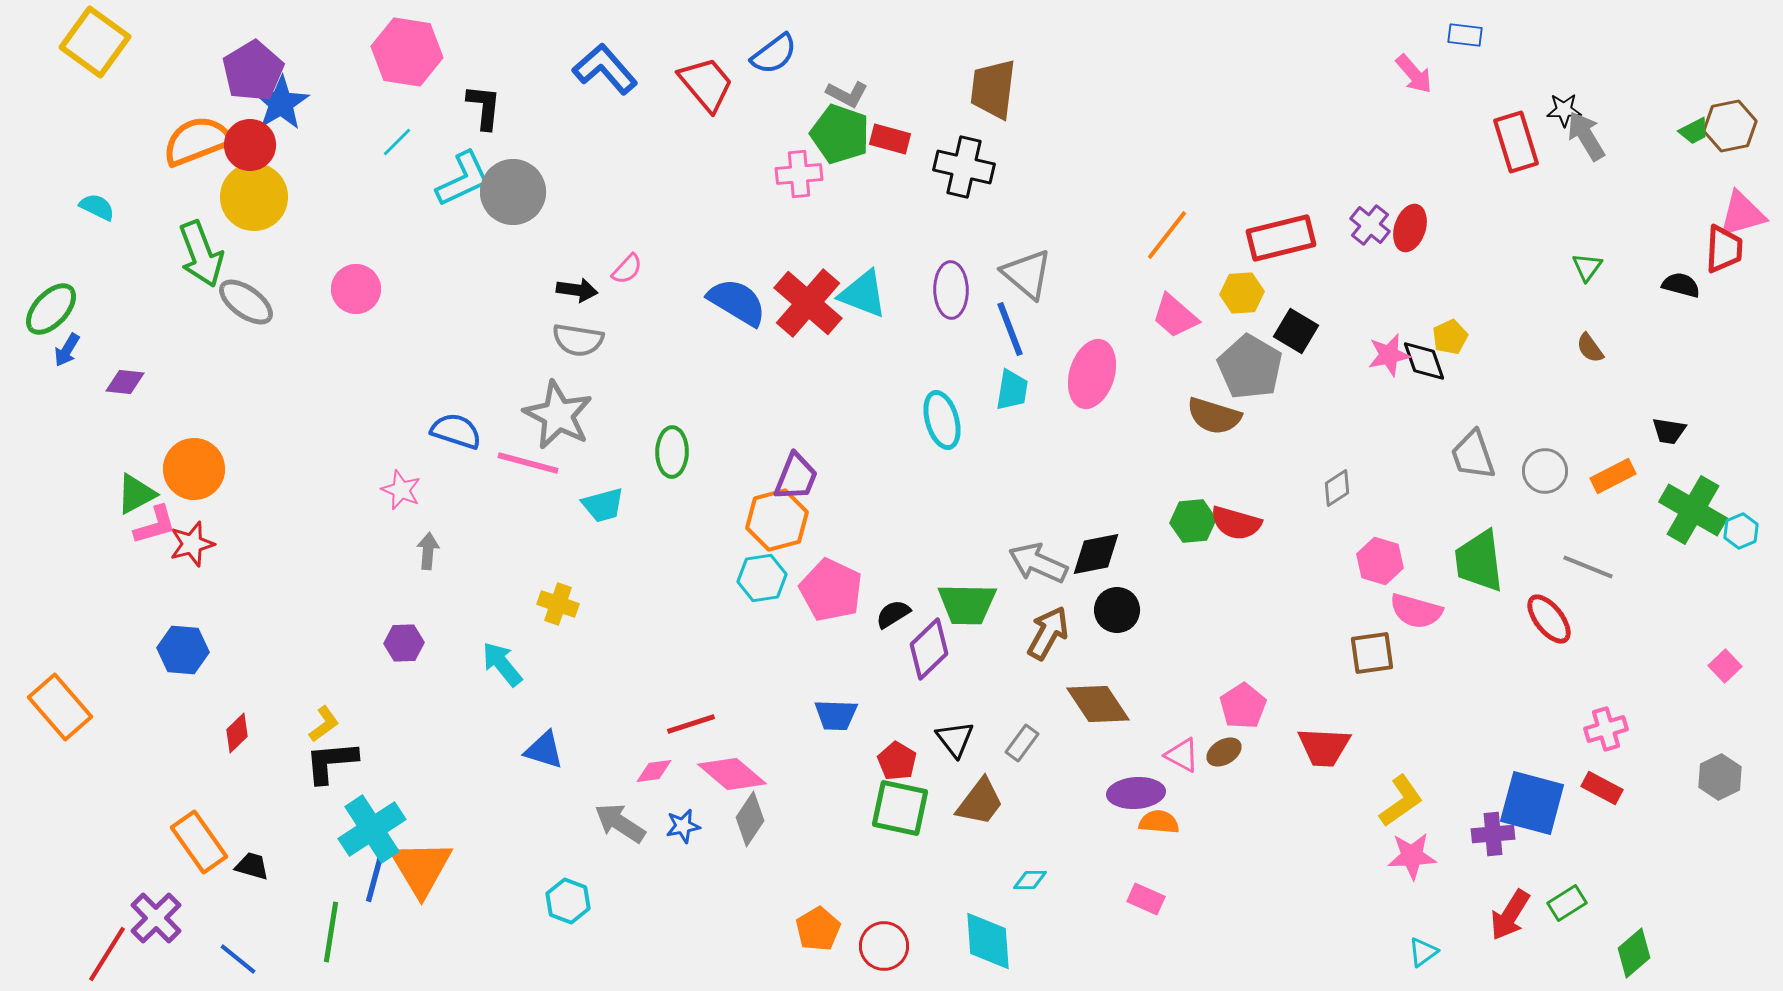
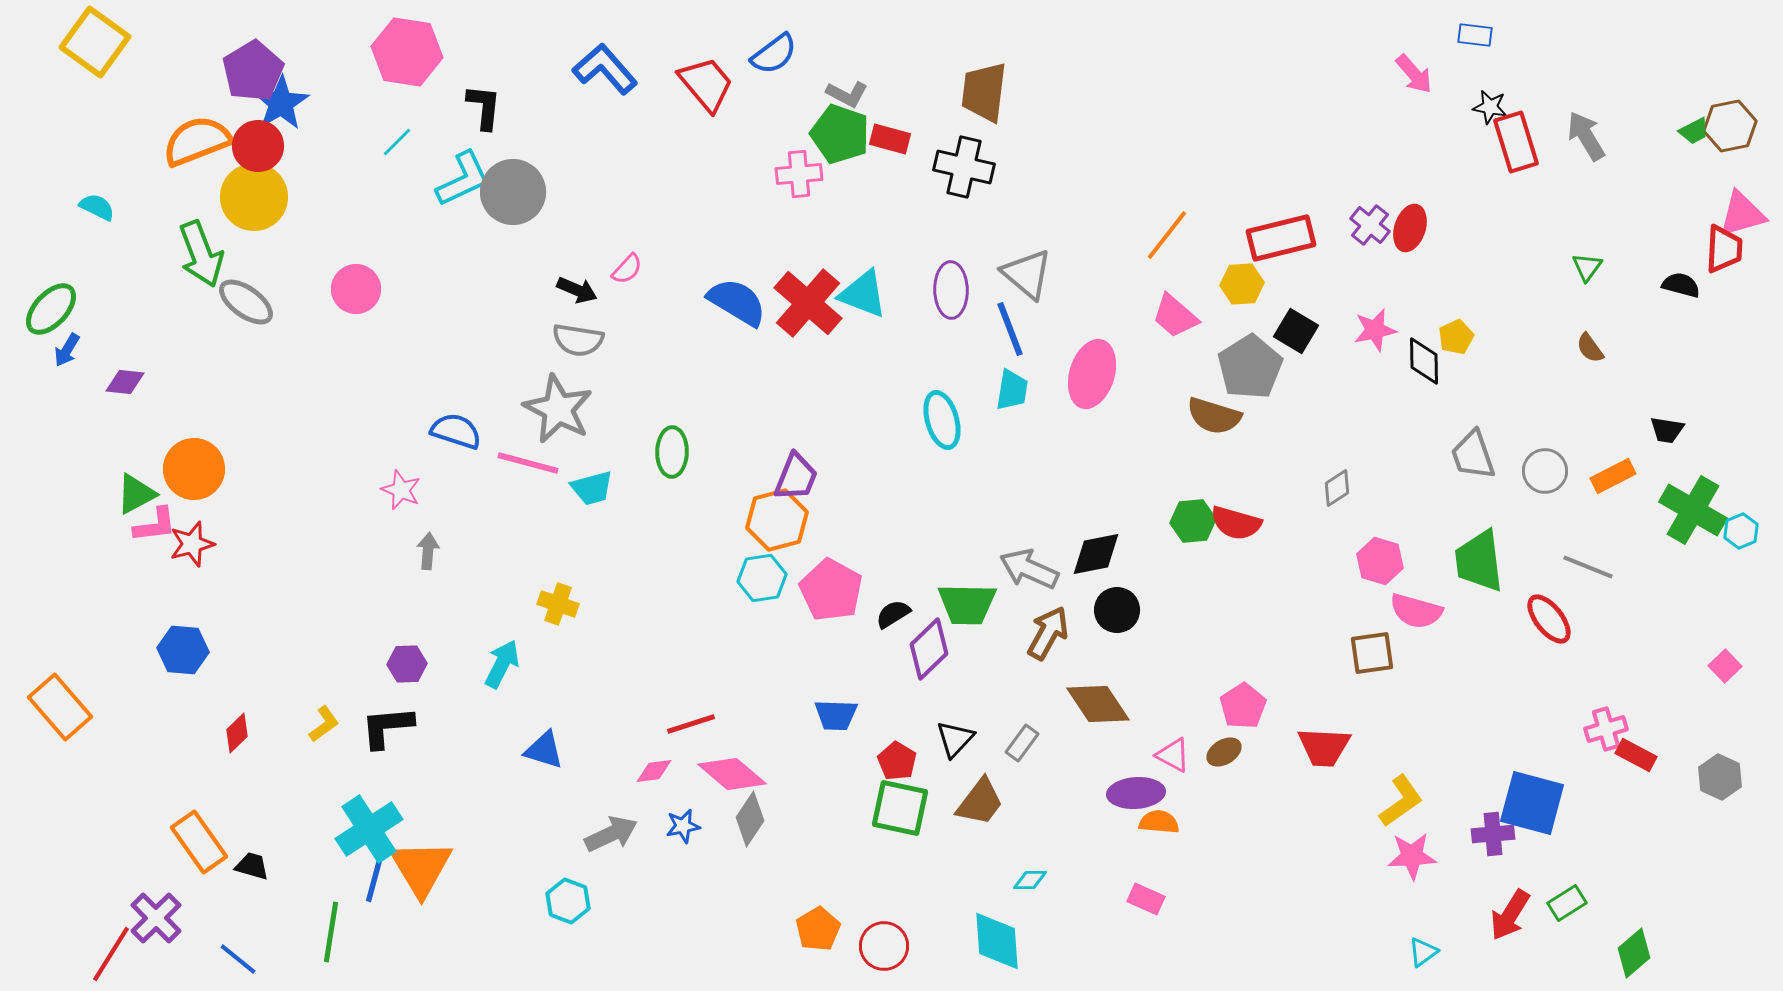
blue rectangle at (1465, 35): moved 10 px right
brown trapezoid at (993, 89): moved 9 px left, 3 px down
black star at (1564, 110): moved 74 px left, 3 px up; rotated 12 degrees clockwise
red circle at (250, 145): moved 8 px right, 1 px down
black arrow at (577, 290): rotated 15 degrees clockwise
yellow hexagon at (1242, 293): moved 9 px up
yellow pentagon at (1450, 337): moved 6 px right
pink star at (1389, 355): moved 14 px left, 25 px up
black diamond at (1424, 361): rotated 18 degrees clockwise
gray pentagon at (1250, 367): rotated 10 degrees clockwise
gray star at (558, 415): moved 6 px up
black trapezoid at (1669, 431): moved 2 px left, 1 px up
cyan trapezoid at (603, 505): moved 11 px left, 17 px up
pink L-shape at (155, 525): rotated 9 degrees clockwise
gray arrow at (1038, 563): moved 9 px left, 6 px down
pink pentagon at (831, 590): rotated 4 degrees clockwise
purple hexagon at (404, 643): moved 3 px right, 21 px down
cyan arrow at (502, 664): rotated 66 degrees clockwise
black triangle at (955, 739): rotated 21 degrees clockwise
pink triangle at (1182, 755): moved 9 px left
black L-shape at (331, 762): moved 56 px right, 35 px up
gray hexagon at (1720, 777): rotated 9 degrees counterclockwise
red rectangle at (1602, 788): moved 34 px right, 33 px up
gray arrow at (620, 823): moved 9 px left, 11 px down; rotated 122 degrees clockwise
cyan cross at (372, 829): moved 3 px left
cyan diamond at (988, 941): moved 9 px right
red line at (107, 954): moved 4 px right
